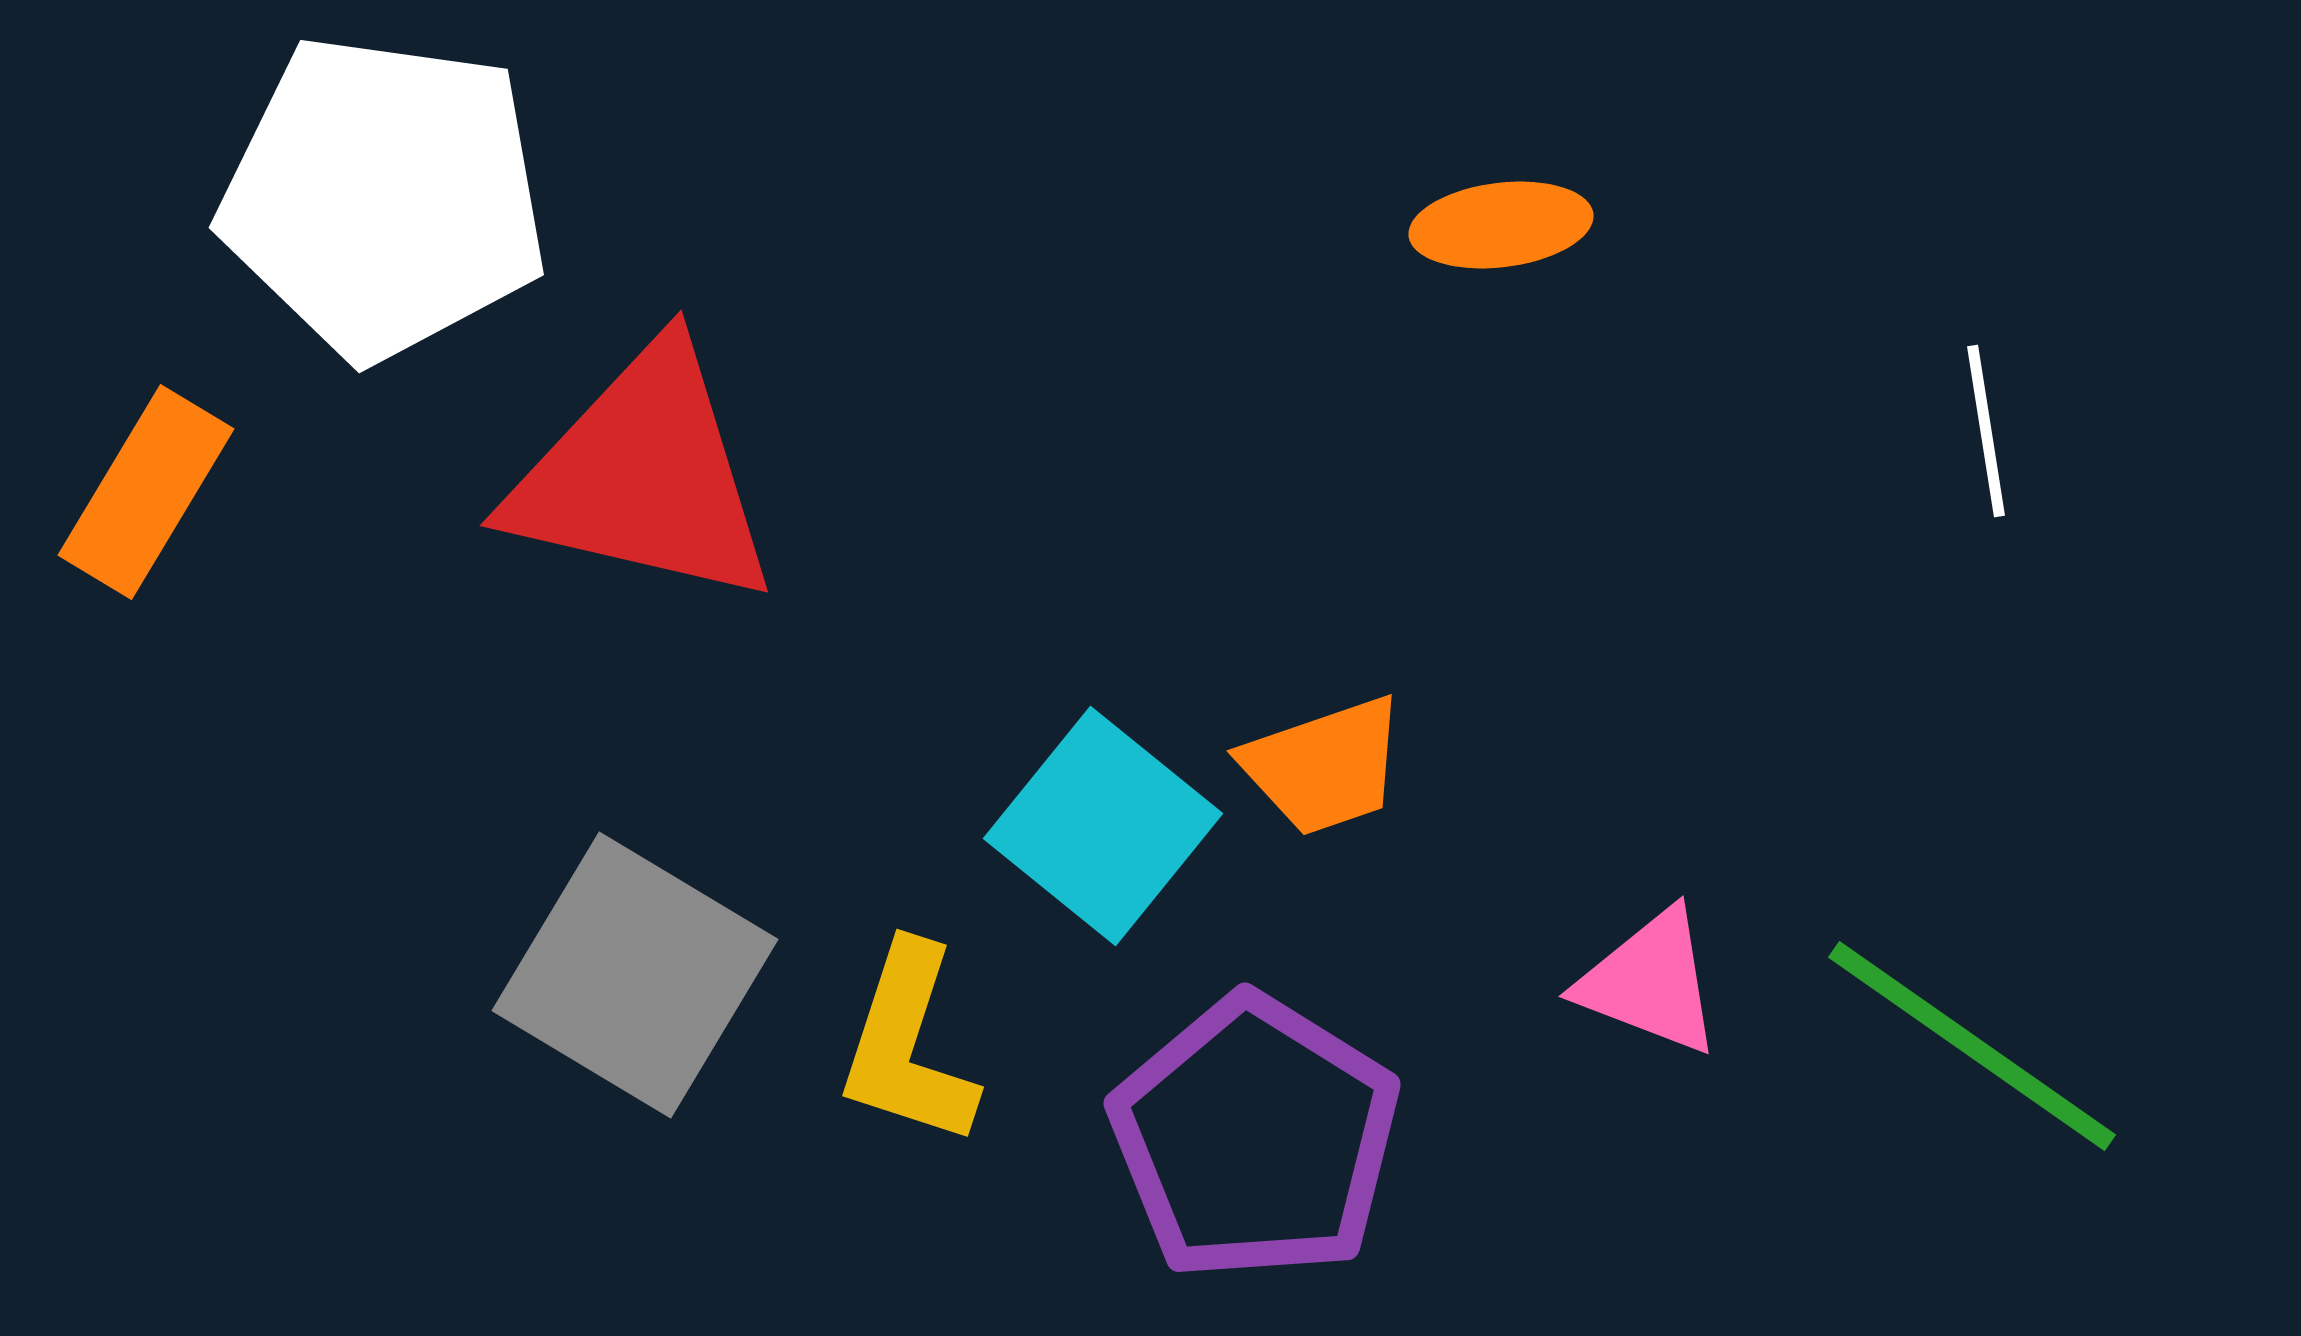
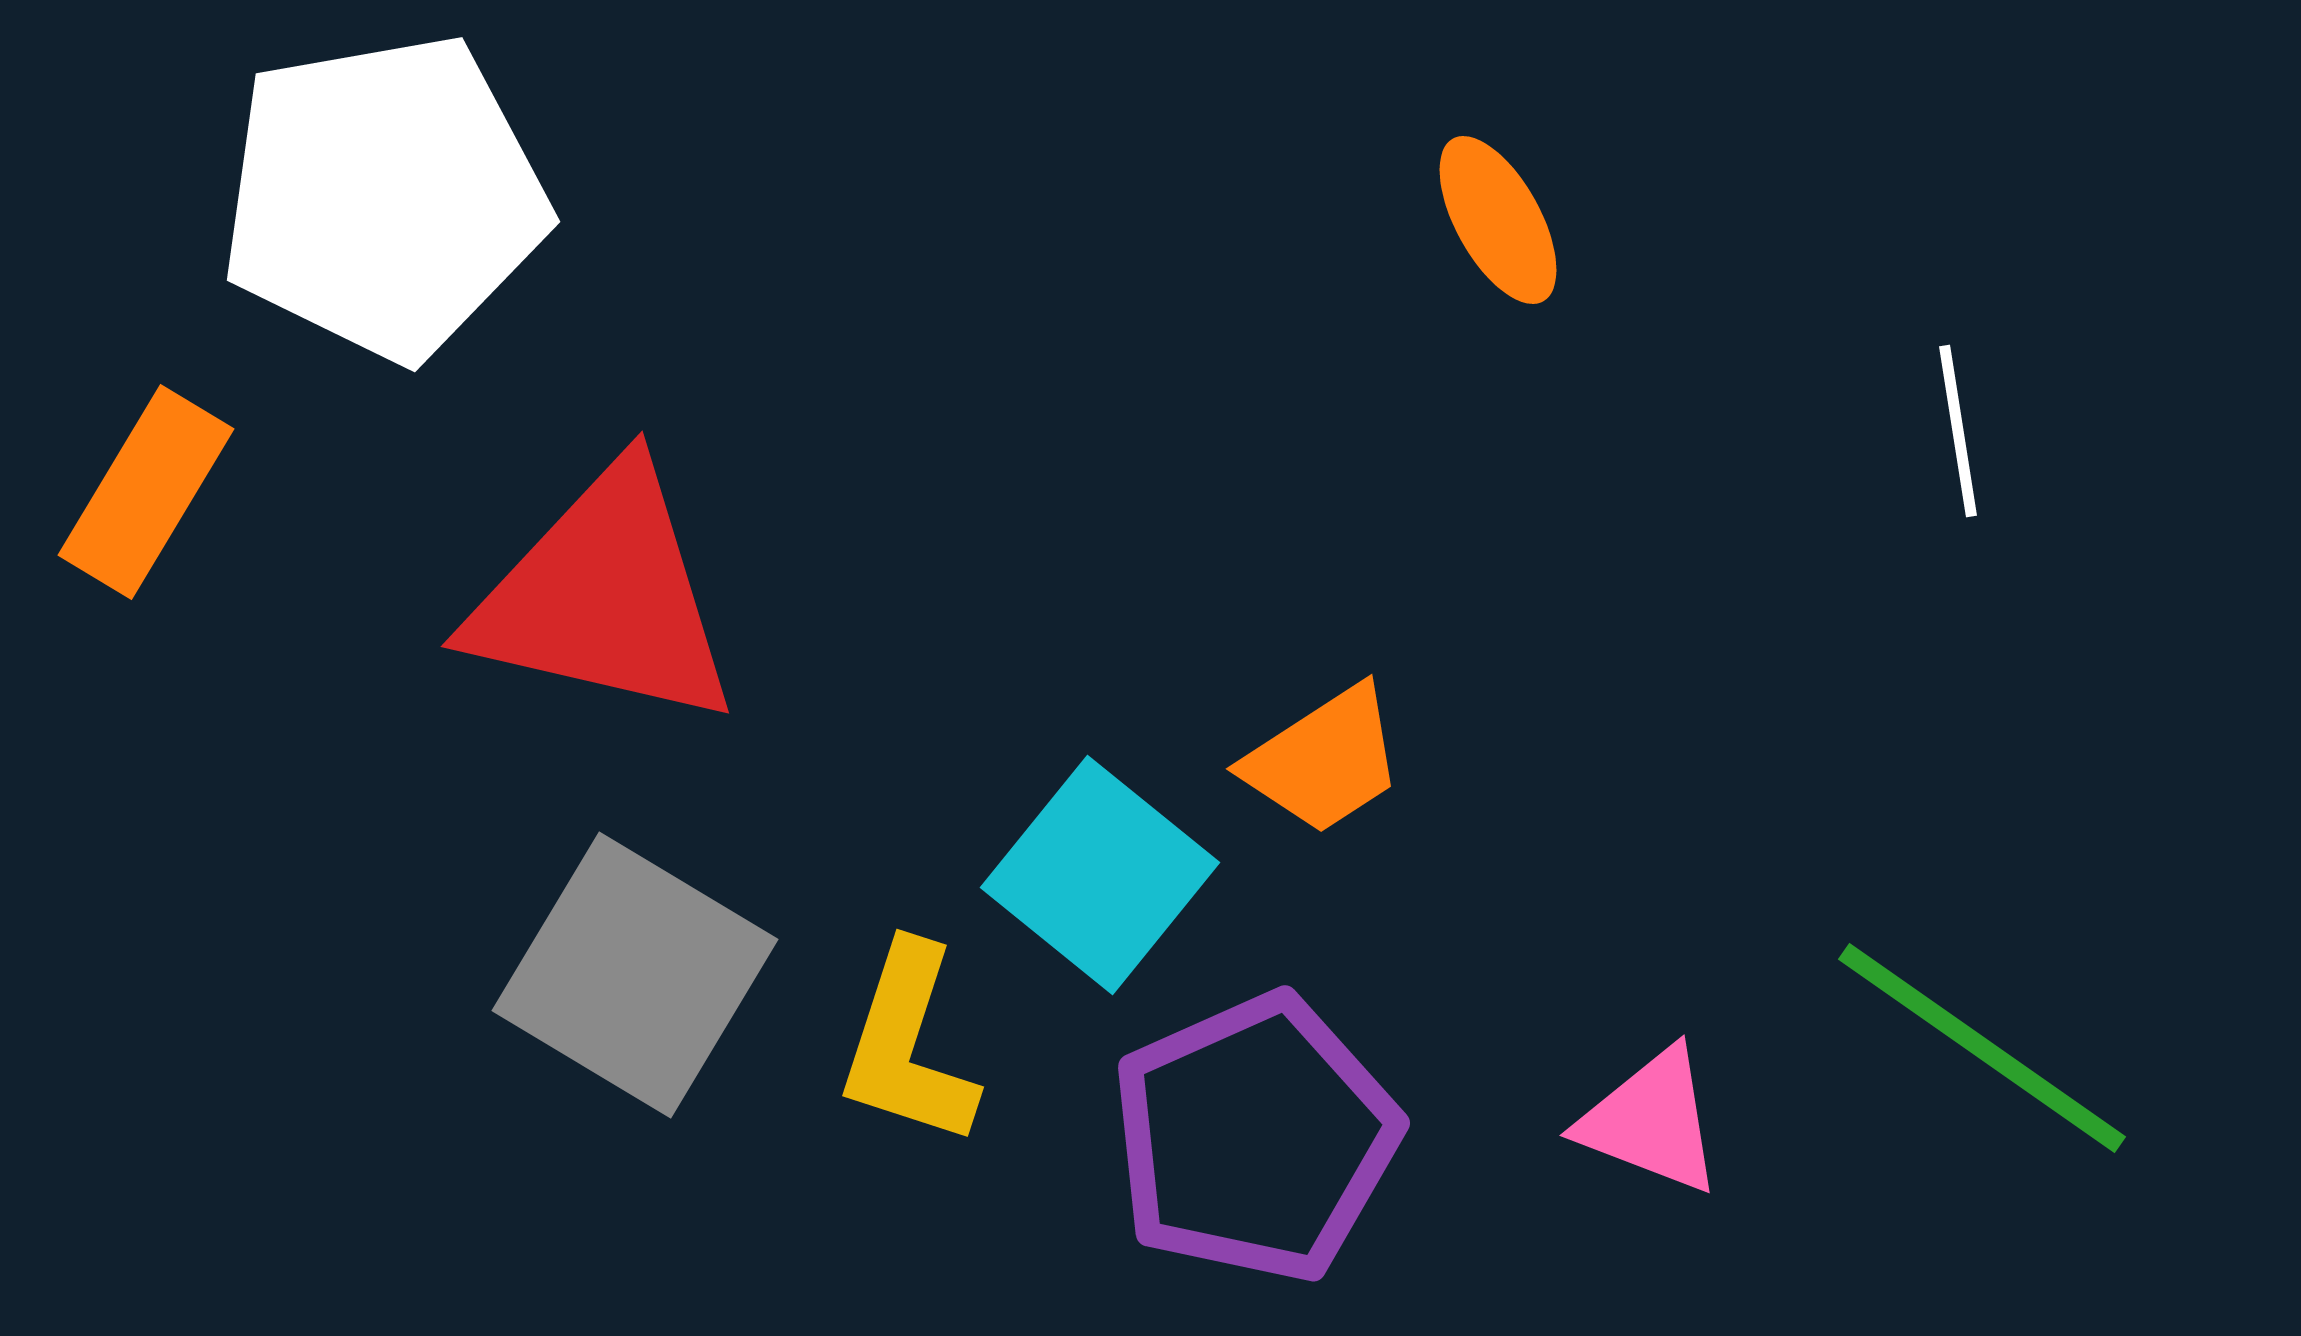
white pentagon: rotated 18 degrees counterclockwise
orange ellipse: moved 3 px left, 5 px up; rotated 68 degrees clockwise
white line: moved 28 px left
red triangle: moved 39 px left, 121 px down
orange trapezoid: moved 6 px up; rotated 14 degrees counterclockwise
cyan square: moved 3 px left, 49 px down
pink triangle: moved 1 px right, 139 px down
green line: moved 10 px right, 2 px down
purple pentagon: rotated 16 degrees clockwise
